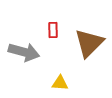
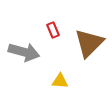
red rectangle: rotated 21 degrees counterclockwise
yellow triangle: moved 2 px up
